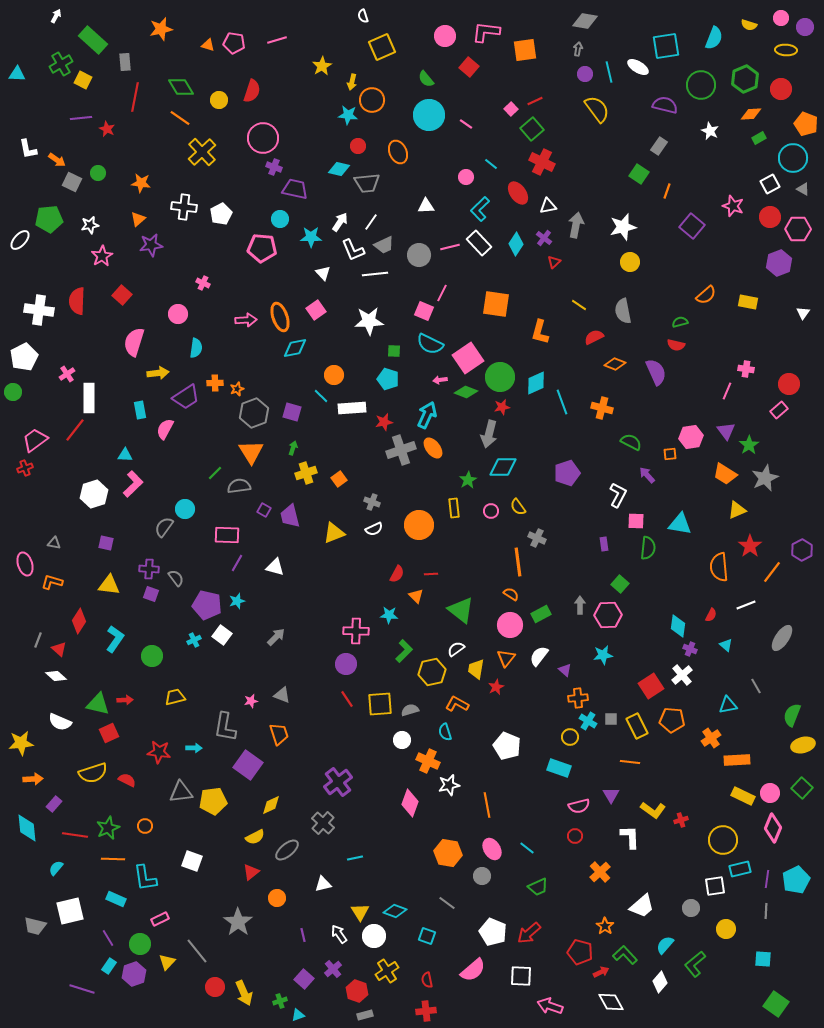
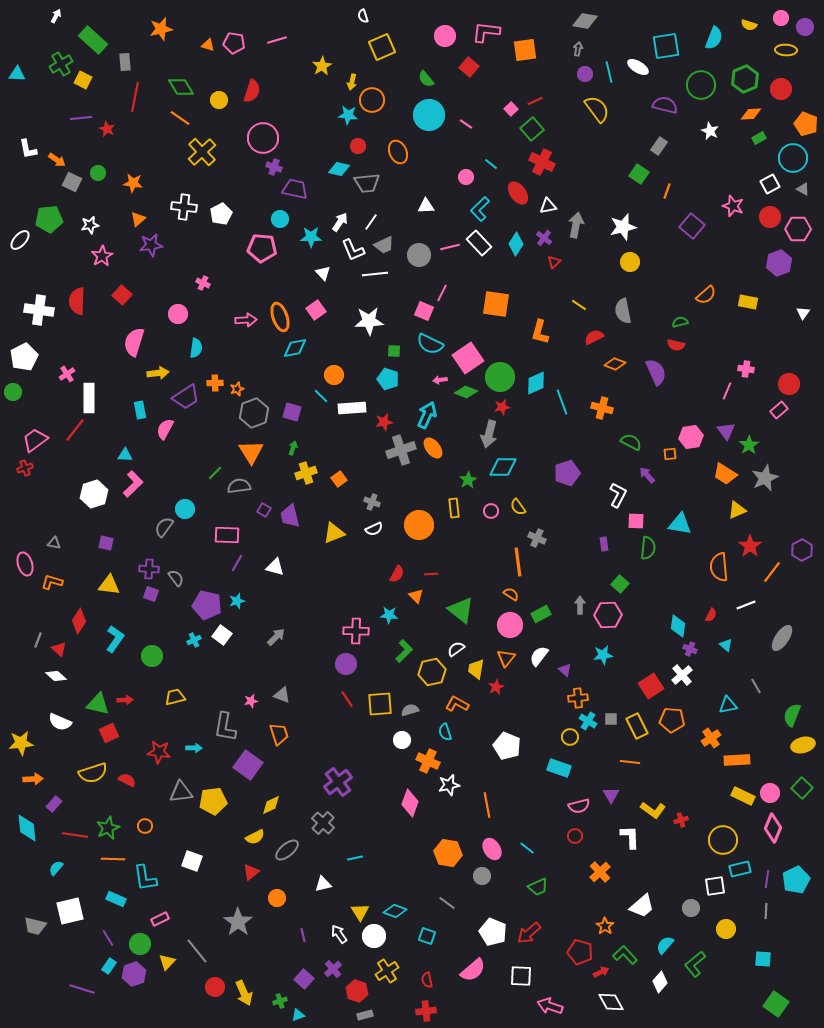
orange star at (141, 183): moved 8 px left
